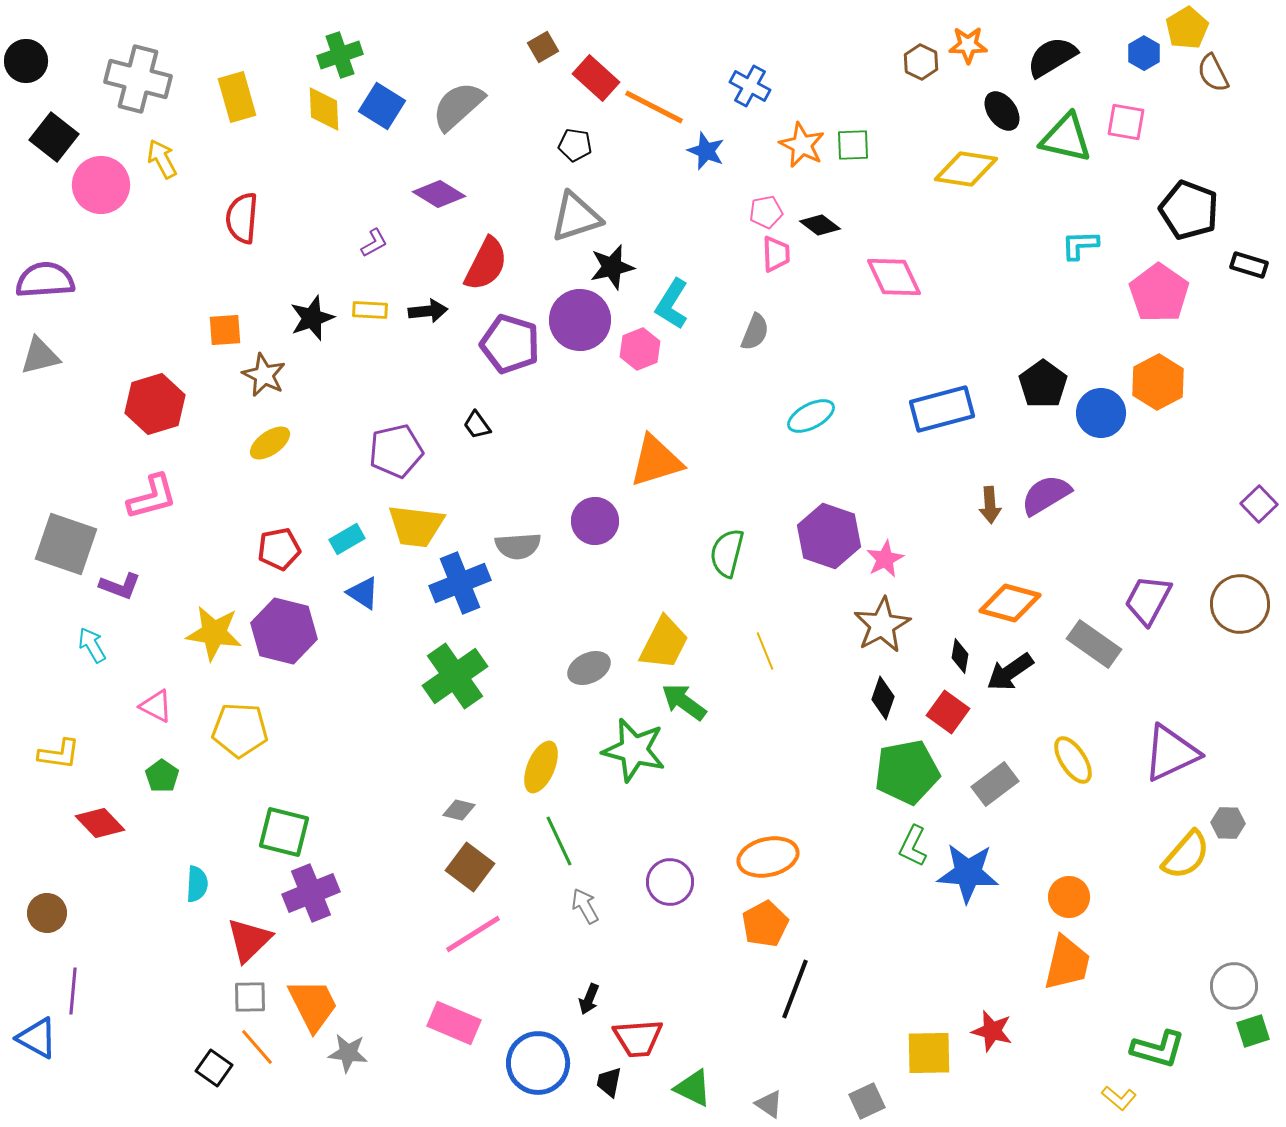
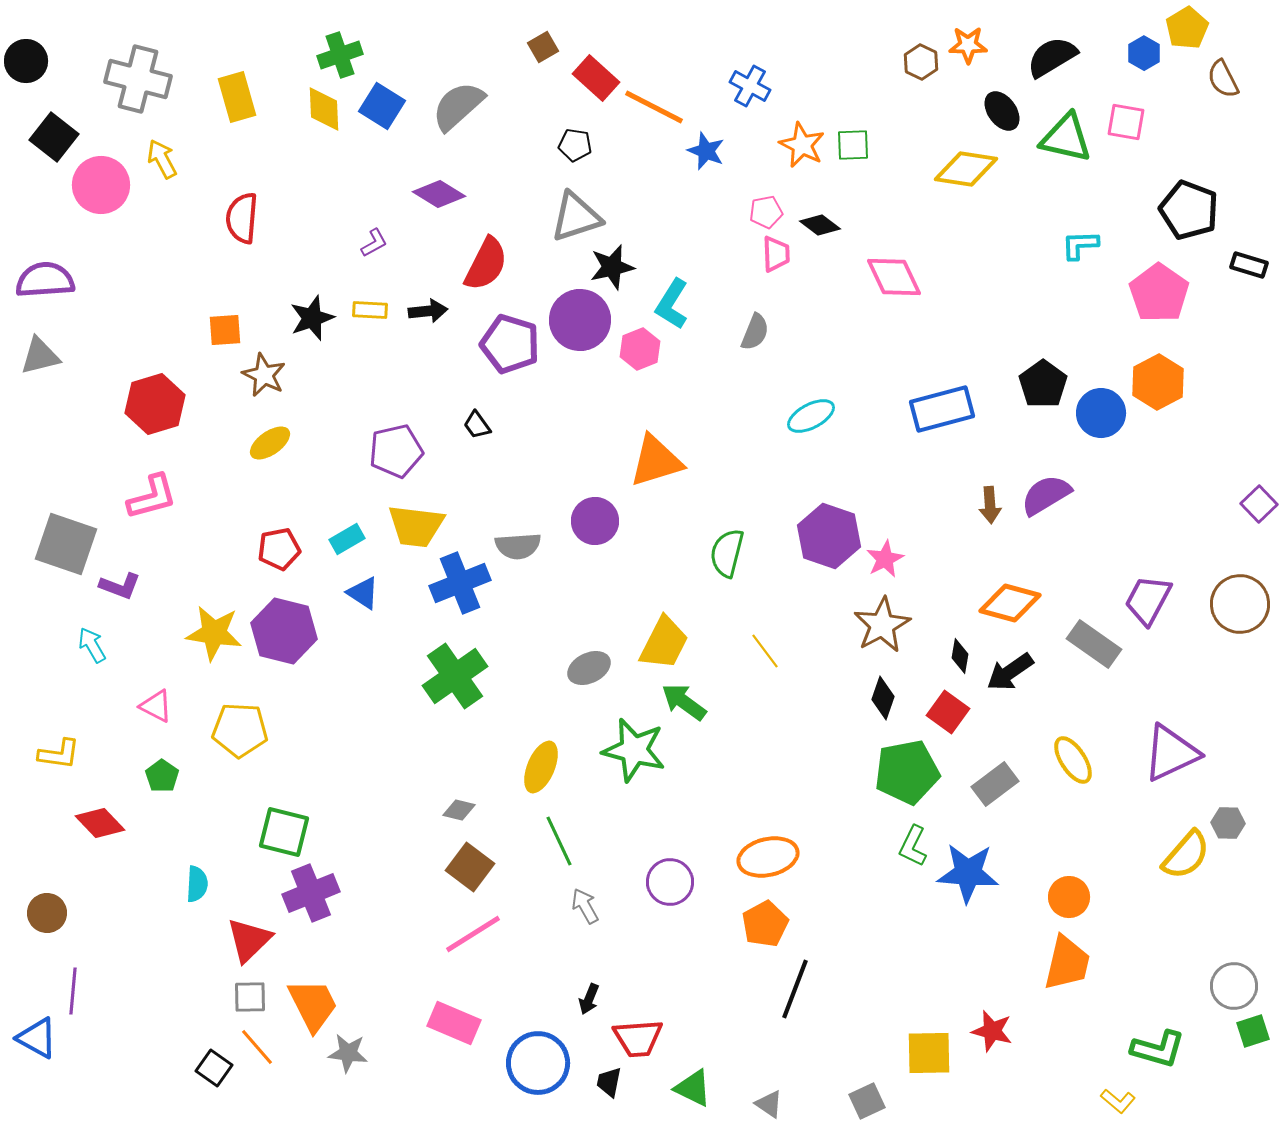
brown semicircle at (1213, 73): moved 10 px right, 6 px down
yellow line at (765, 651): rotated 15 degrees counterclockwise
yellow L-shape at (1119, 1098): moved 1 px left, 3 px down
